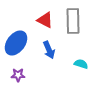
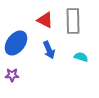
cyan semicircle: moved 7 px up
purple star: moved 6 px left
